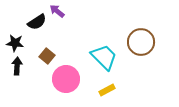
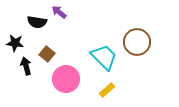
purple arrow: moved 2 px right, 1 px down
black semicircle: rotated 42 degrees clockwise
brown circle: moved 4 px left
brown square: moved 2 px up
black arrow: moved 9 px right; rotated 18 degrees counterclockwise
yellow rectangle: rotated 14 degrees counterclockwise
